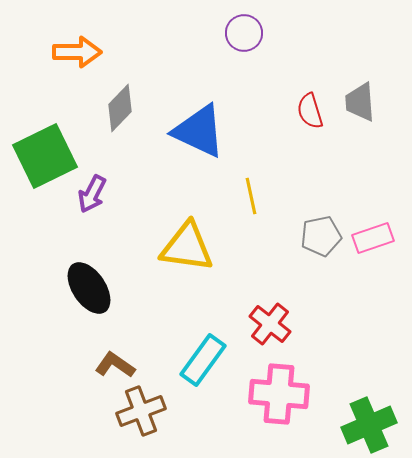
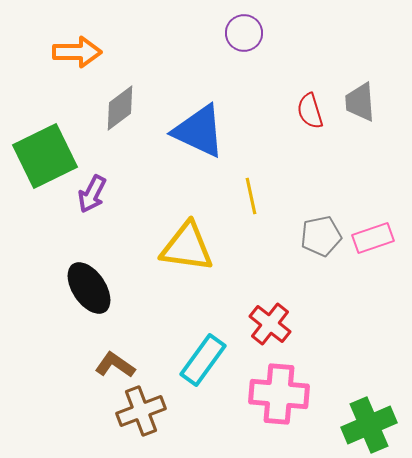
gray diamond: rotated 9 degrees clockwise
